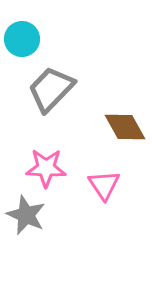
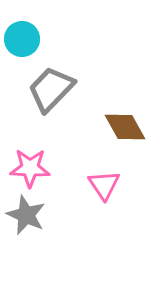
pink star: moved 16 px left
